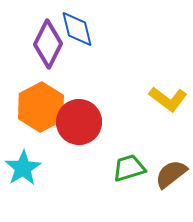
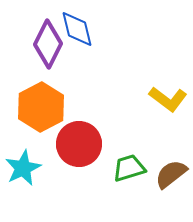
red circle: moved 22 px down
cyan star: rotated 6 degrees clockwise
